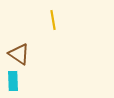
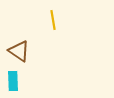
brown triangle: moved 3 px up
